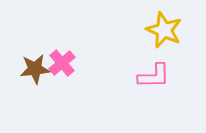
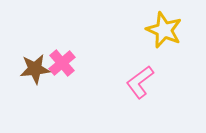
pink L-shape: moved 14 px left, 6 px down; rotated 144 degrees clockwise
